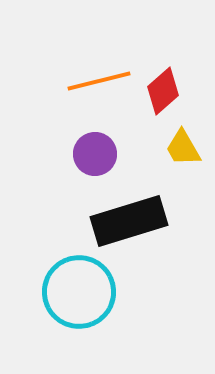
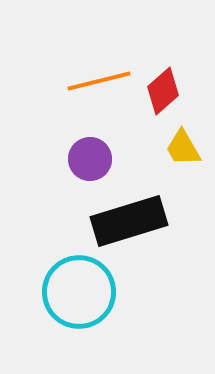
purple circle: moved 5 px left, 5 px down
